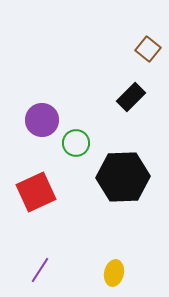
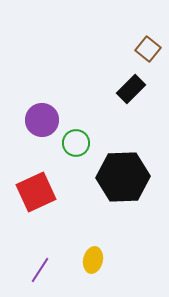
black rectangle: moved 8 px up
yellow ellipse: moved 21 px left, 13 px up
